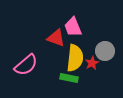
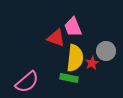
gray circle: moved 1 px right
pink semicircle: moved 1 px right, 17 px down
